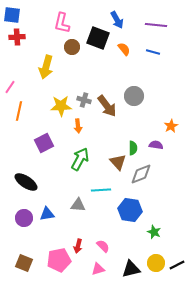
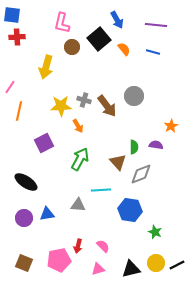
black square: moved 1 px right, 1 px down; rotated 30 degrees clockwise
orange arrow: rotated 24 degrees counterclockwise
green semicircle: moved 1 px right, 1 px up
green star: moved 1 px right
